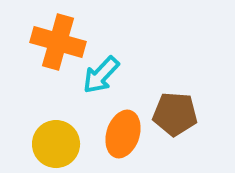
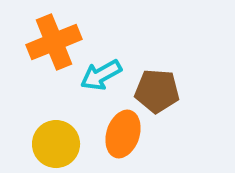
orange cross: moved 4 px left; rotated 38 degrees counterclockwise
cyan arrow: rotated 18 degrees clockwise
brown pentagon: moved 18 px left, 23 px up
